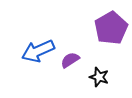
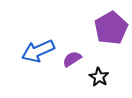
purple semicircle: moved 2 px right, 1 px up
black star: rotated 12 degrees clockwise
